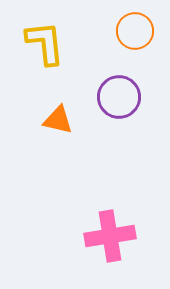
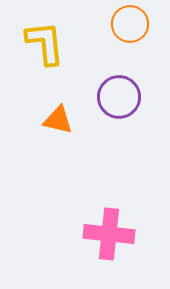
orange circle: moved 5 px left, 7 px up
pink cross: moved 1 px left, 2 px up; rotated 15 degrees clockwise
